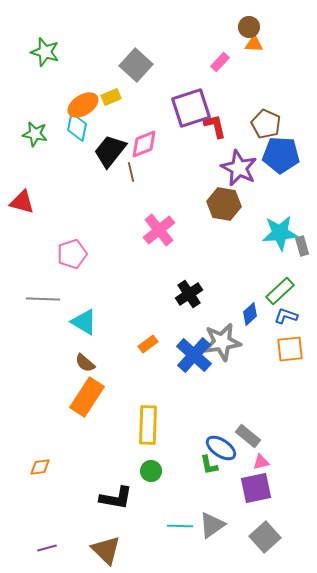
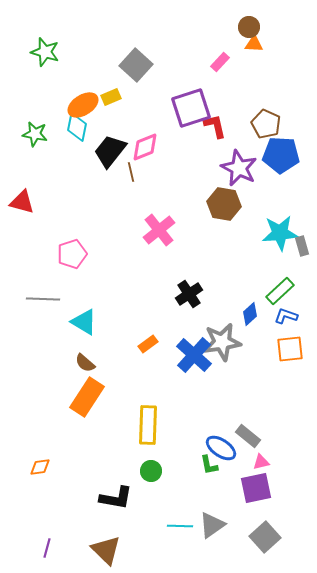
pink diamond at (144, 144): moved 1 px right, 3 px down
purple line at (47, 548): rotated 60 degrees counterclockwise
